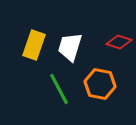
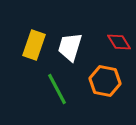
red diamond: rotated 40 degrees clockwise
orange hexagon: moved 5 px right, 3 px up
green line: moved 2 px left
